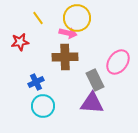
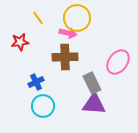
gray rectangle: moved 3 px left, 3 px down
purple triangle: moved 2 px right, 1 px down
